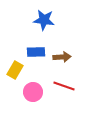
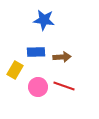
pink circle: moved 5 px right, 5 px up
